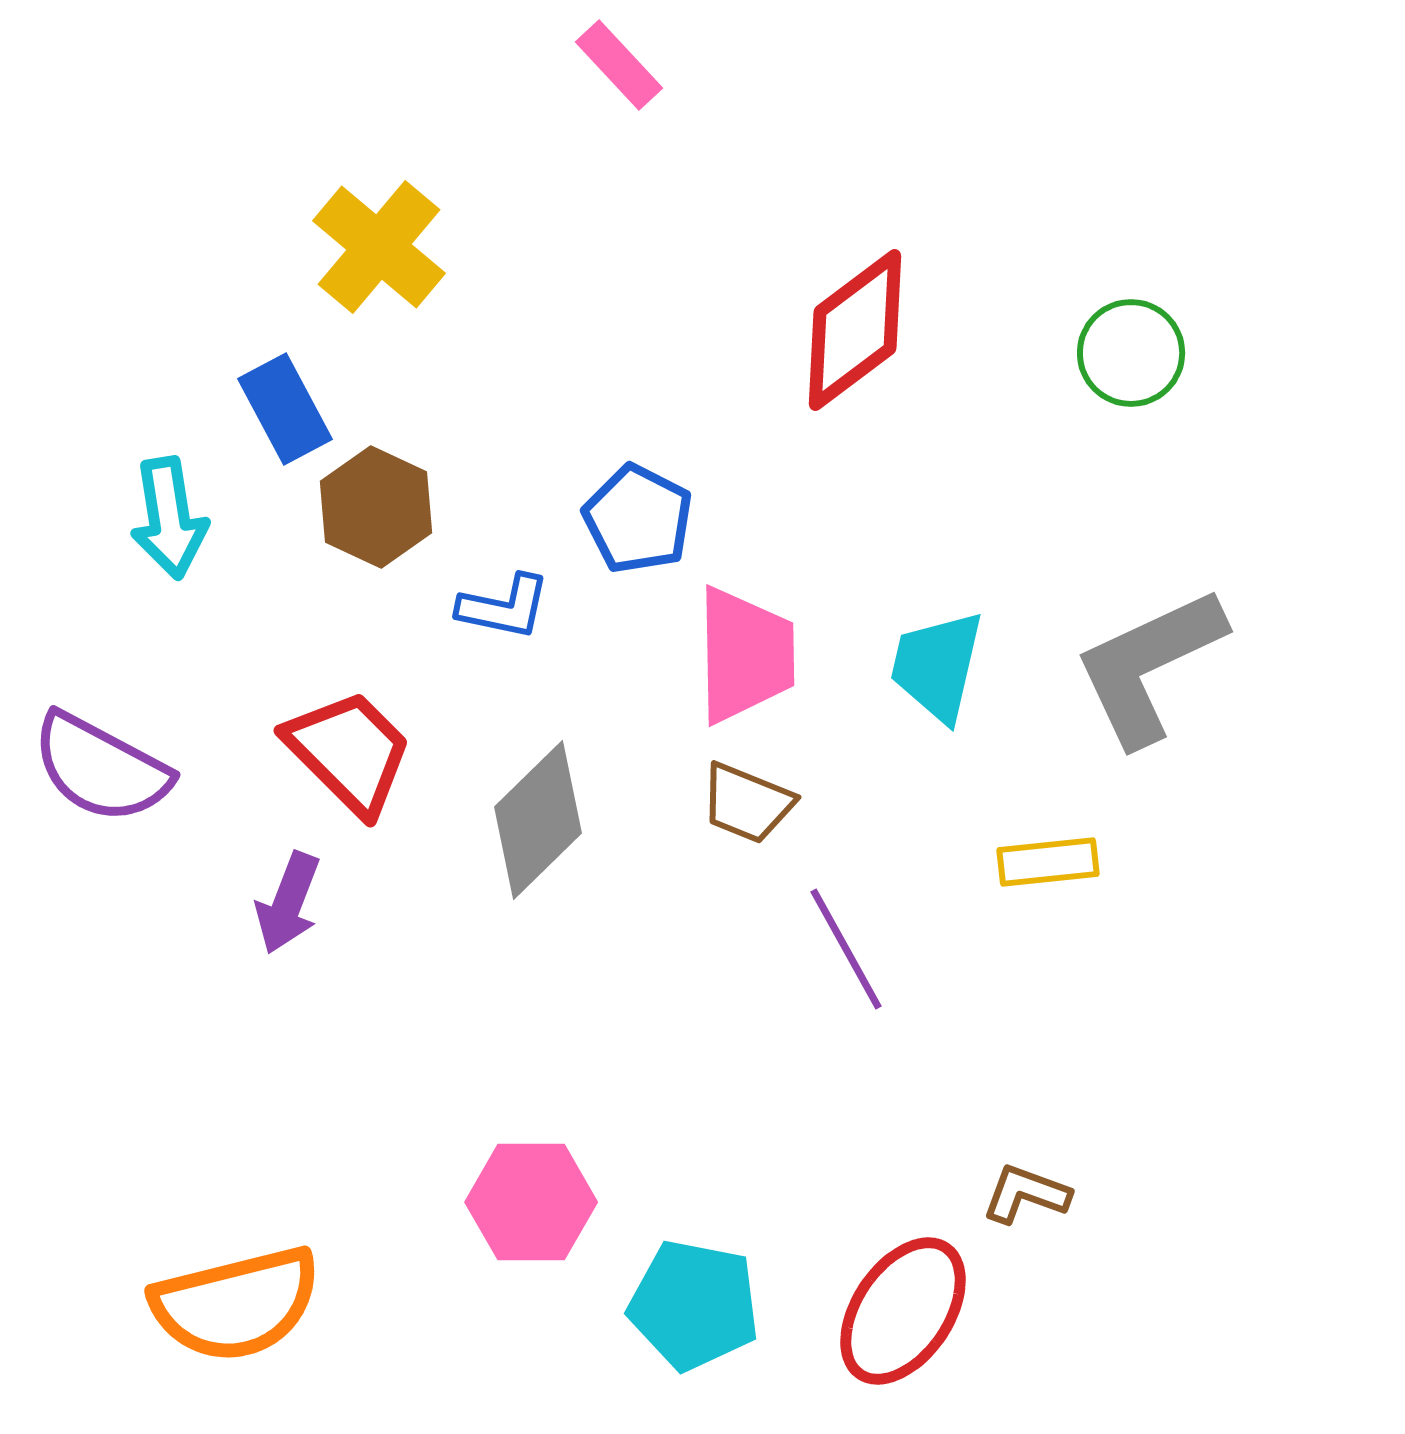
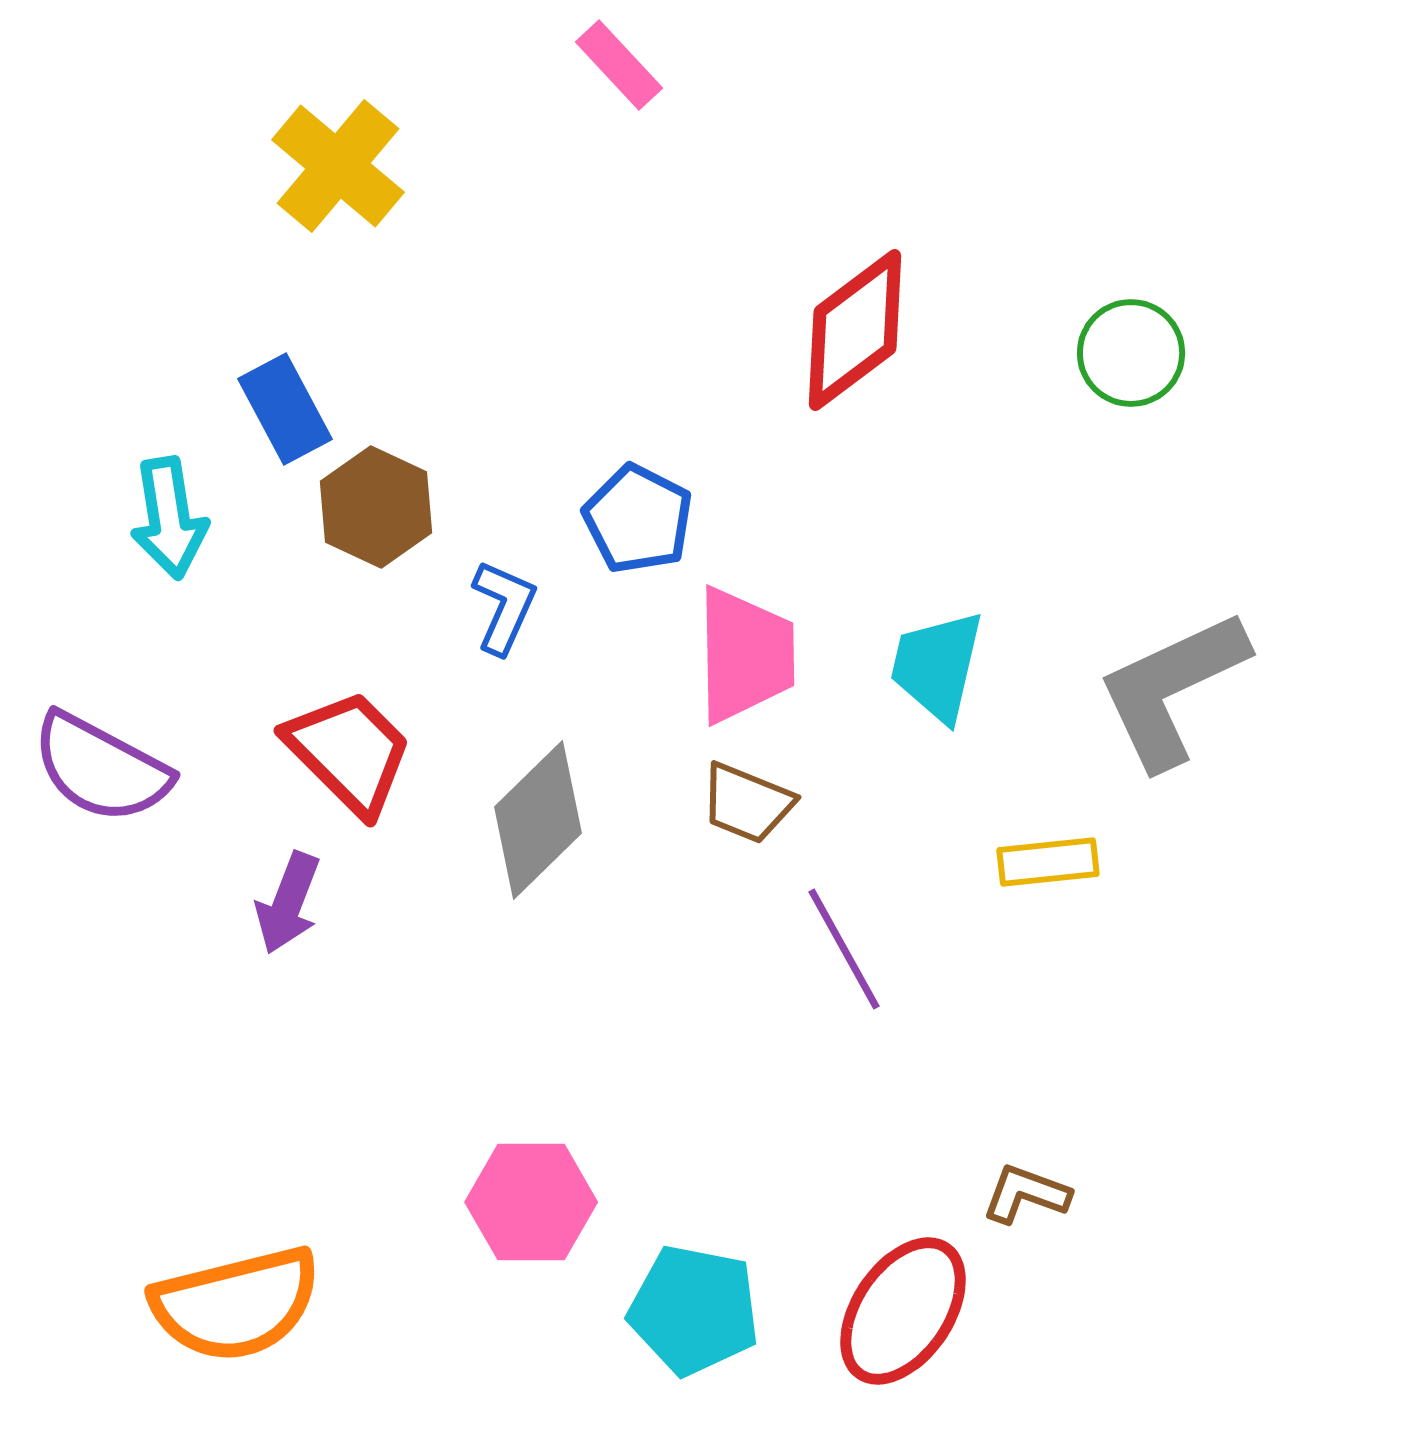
yellow cross: moved 41 px left, 81 px up
blue L-shape: rotated 78 degrees counterclockwise
gray L-shape: moved 23 px right, 23 px down
purple line: moved 2 px left
cyan pentagon: moved 5 px down
